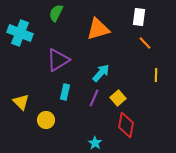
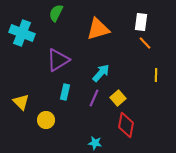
white rectangle: moved 2 px right, 5 px down
cyan cross: moved 2 px right
cyan star: rotated 24 degrees counterclockwise
